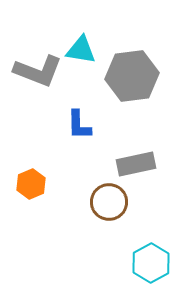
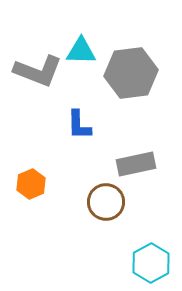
cyan triangle: moved 1 px down; rotated 8 degrees counterclockwise
gray hexagon: moved 1 px left, 3 px up
brown circle: moved 3 px left
